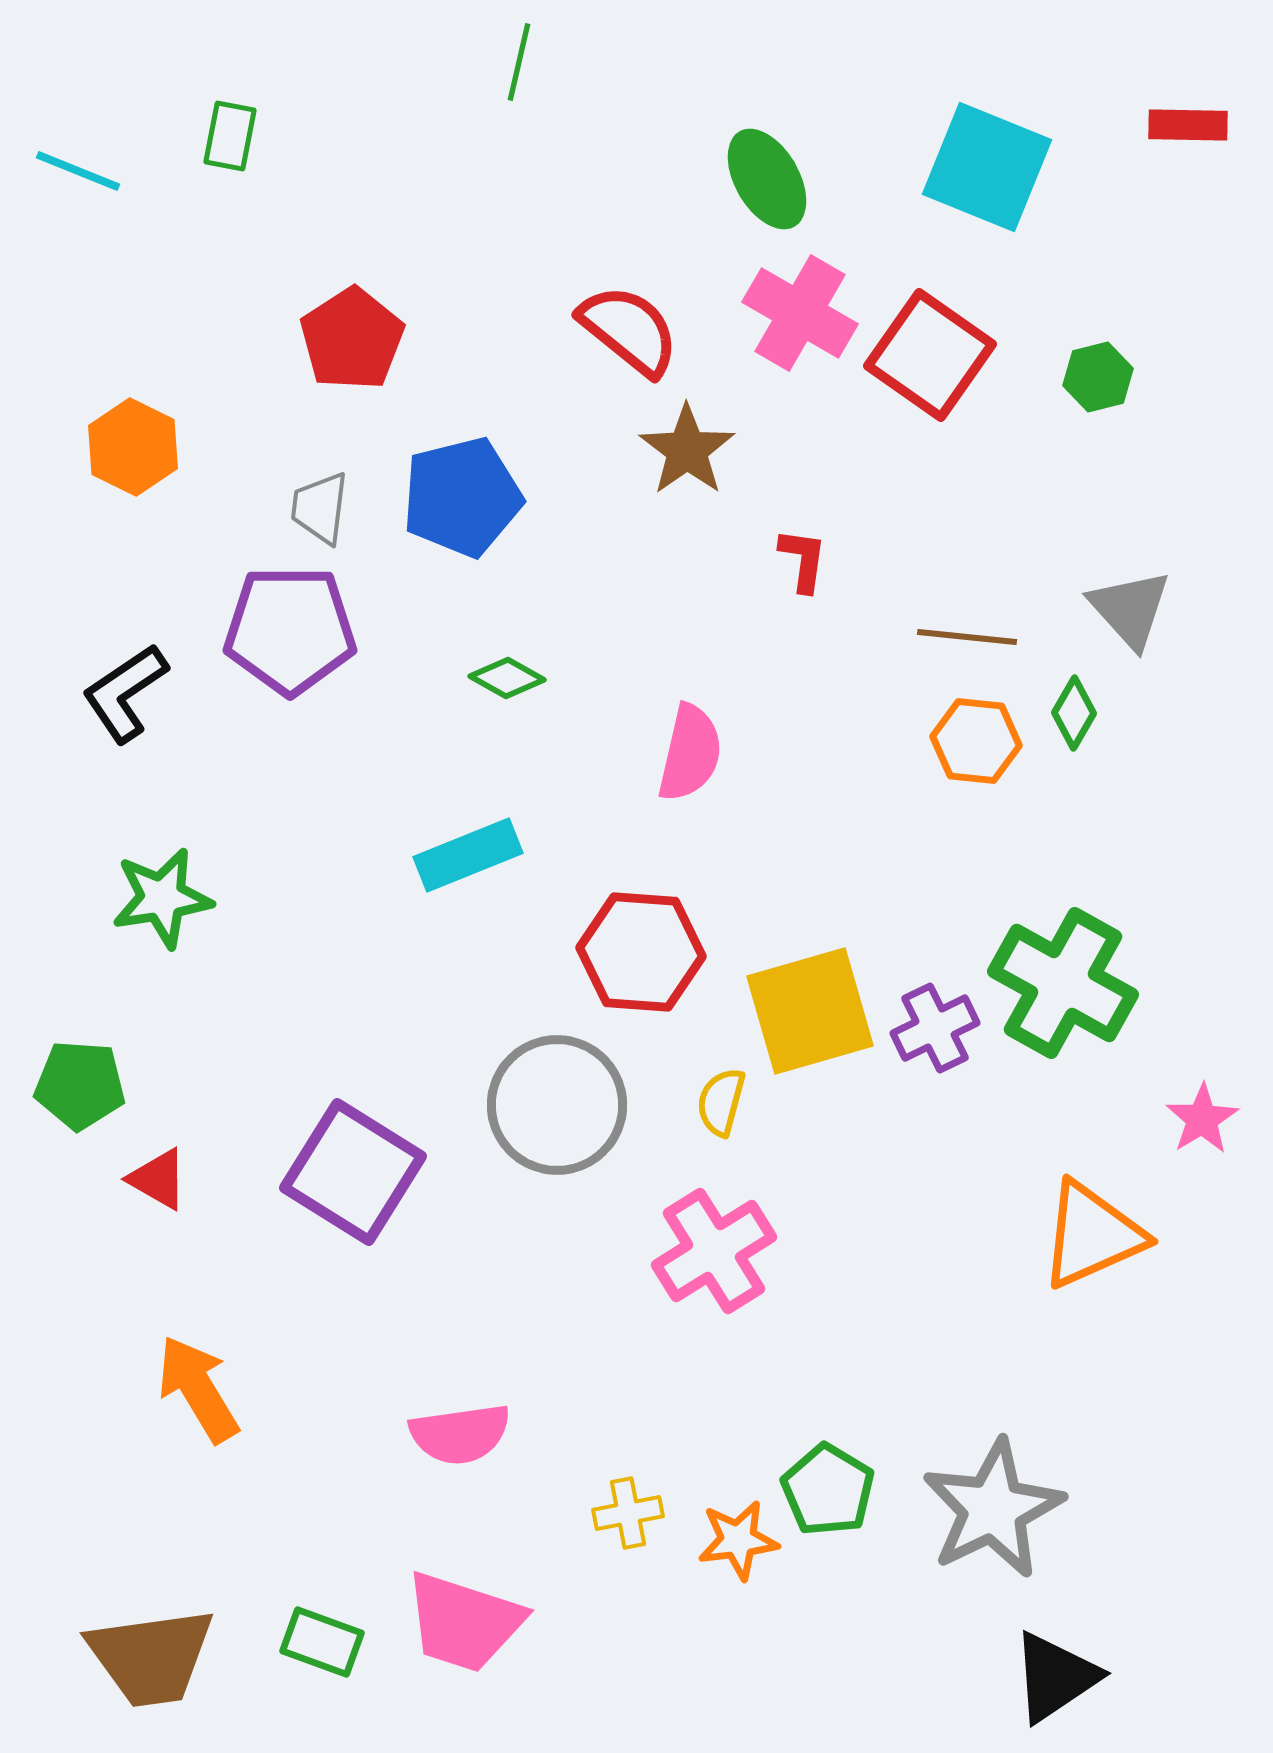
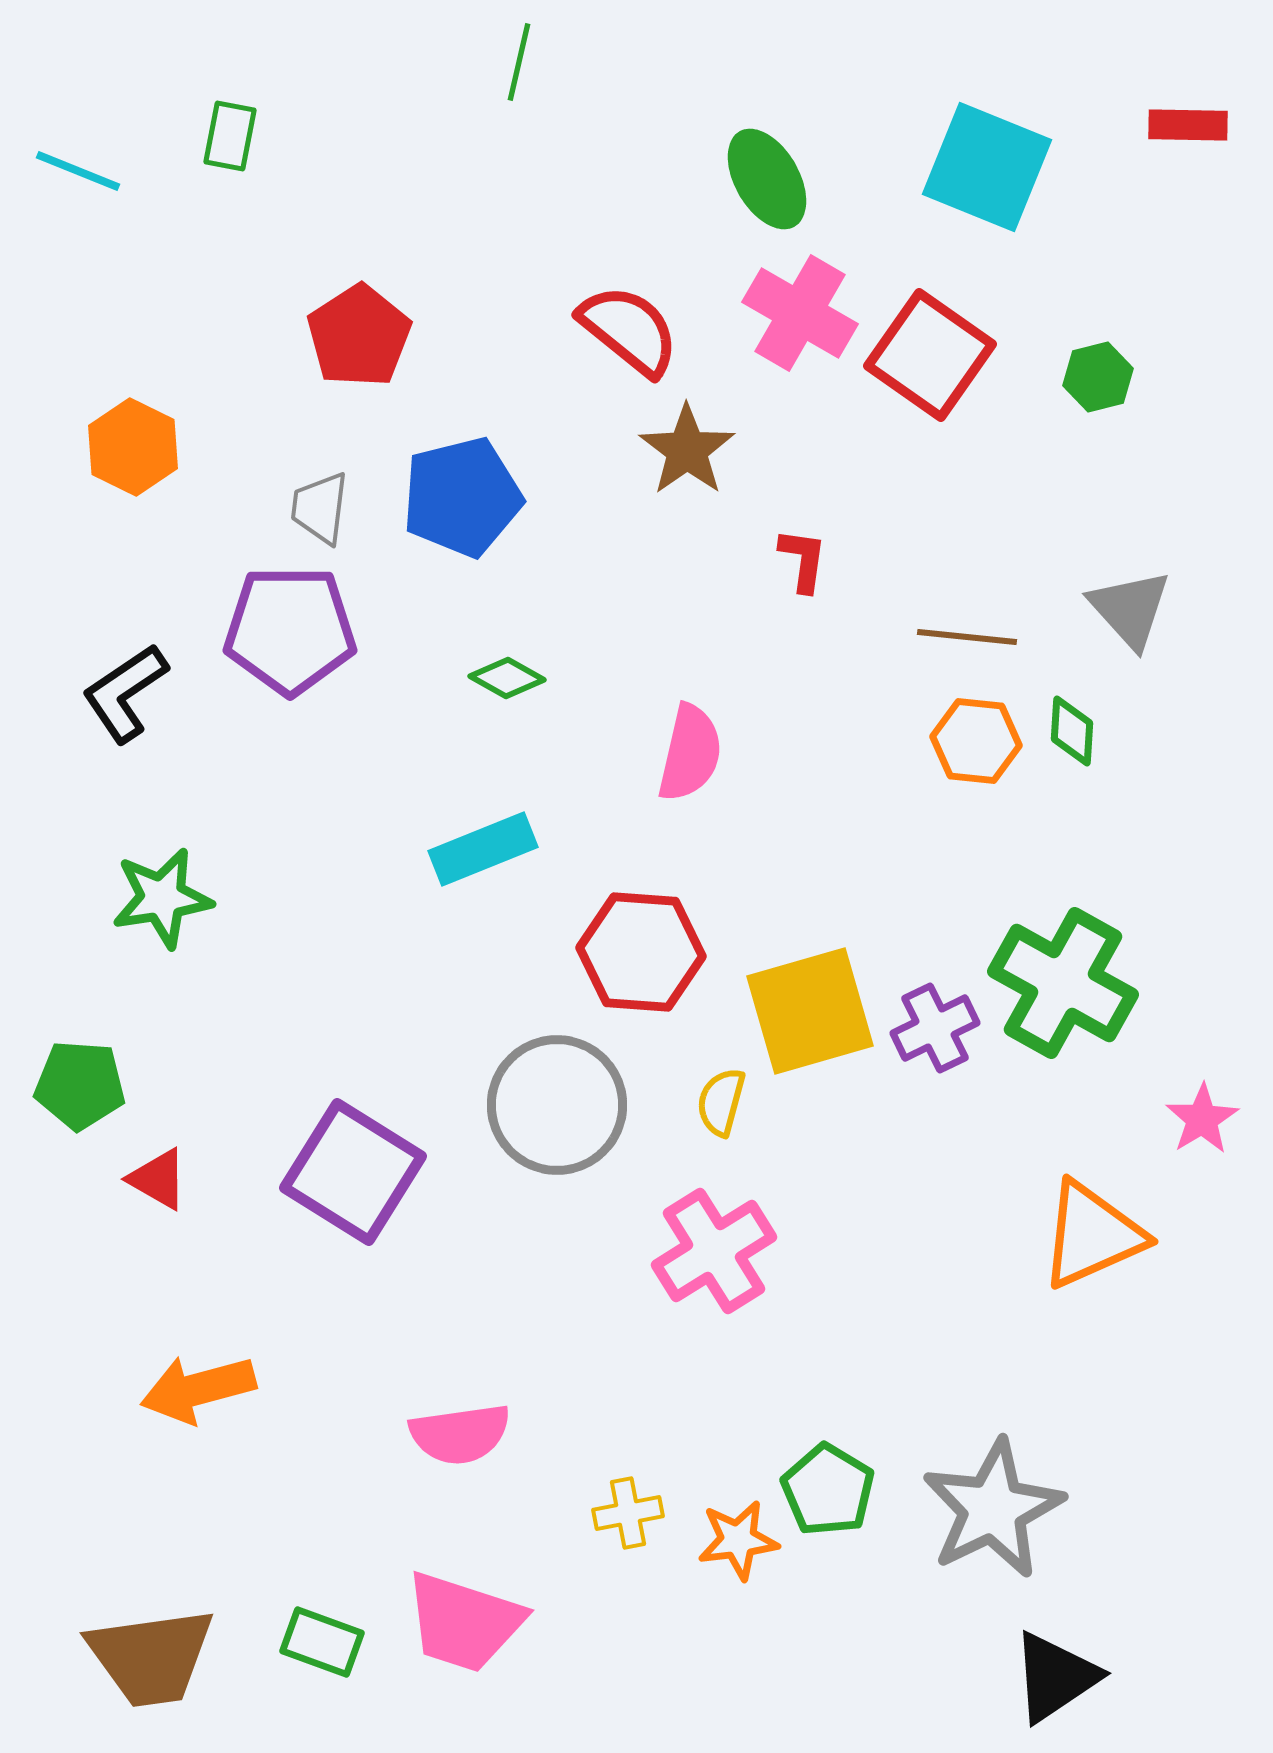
red pentagon at (352, 339): moved 7 px right, 3 px up
green diamond at (1074, 713): moved 2 px left, 18 px down; rotated 26 degrees counterclockwise
cyan rectangle at (468, 855): moved 15 px right, 6 px up
orange arrow at (198, 1389): rotated 74 degrees counterclockwise
